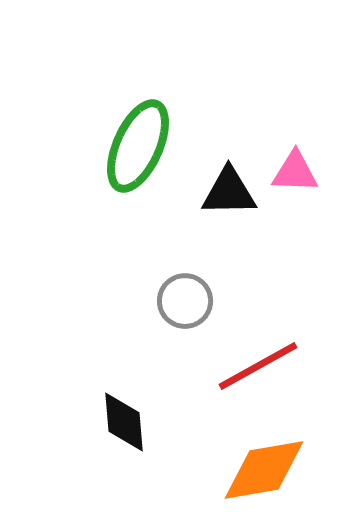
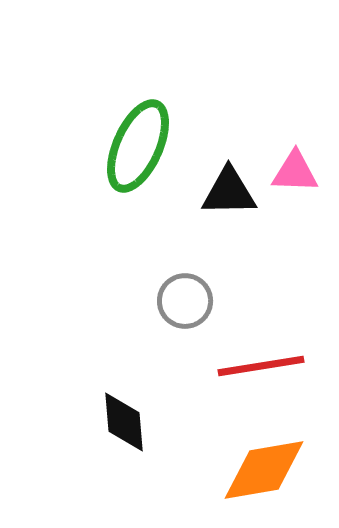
red line: moved 3 px right; rotated 20 degrees clockwise
